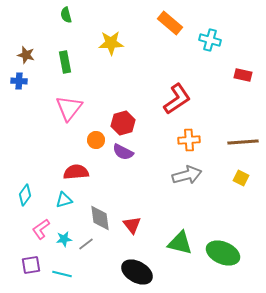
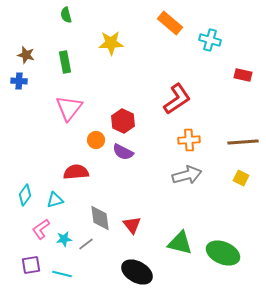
red hexagon: moved 2 px up; rotated 20 degrees counterclockwise
cyan triangle: moved 9 px left
